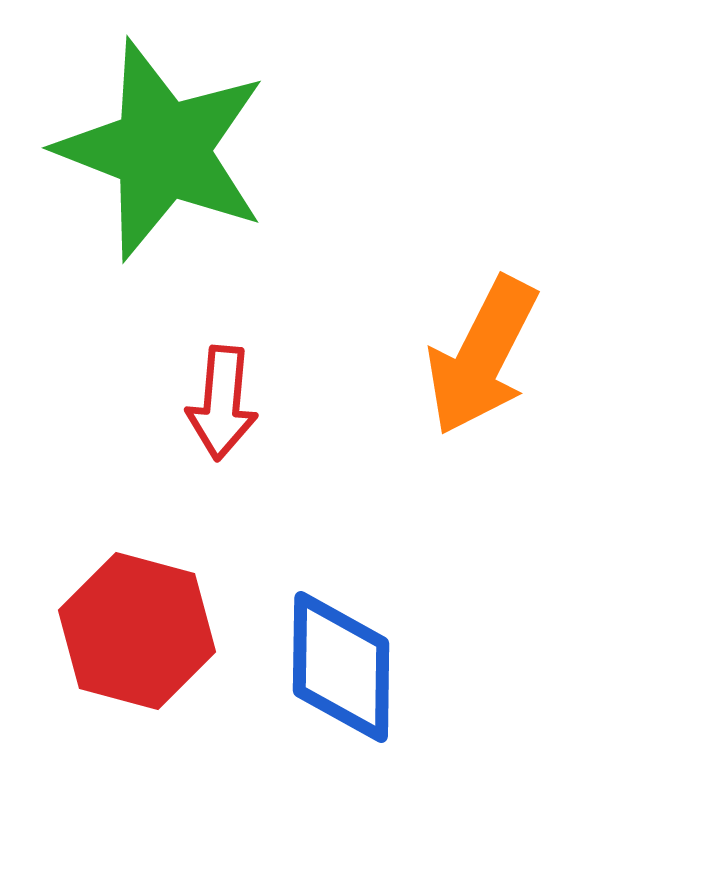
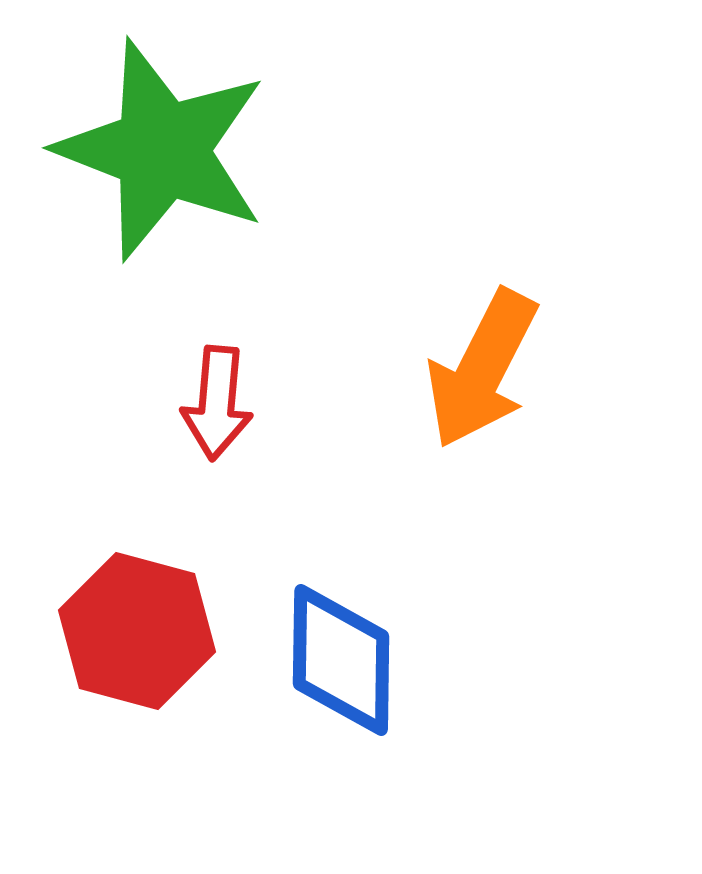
orange arrow: moved 13 px down
red arrow: moved 5 px left
blue diamond: moved 7 px up
